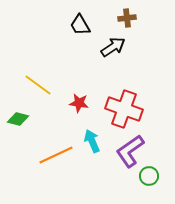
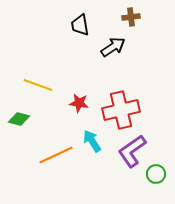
brown cross: moved 4 px right, 1 px up
black trapezoid: rotated 20 degrees clockwise
yellow line: rotated 16 degrees counterclockwise
red cross: moved 3 px left, 1 px down; rotated 33 degrees counterclockwise
green diamond: moved 1 px right
cyan arrow: rotated 10 degrees counterclockwise
purple L-shape: moved 2 px right
green circle: moved 7 px right, 2 px up
